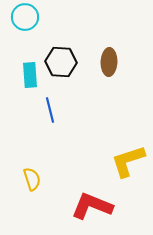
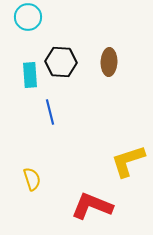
cyan circle: moved 3 px right
blue line: moved 2 px down
